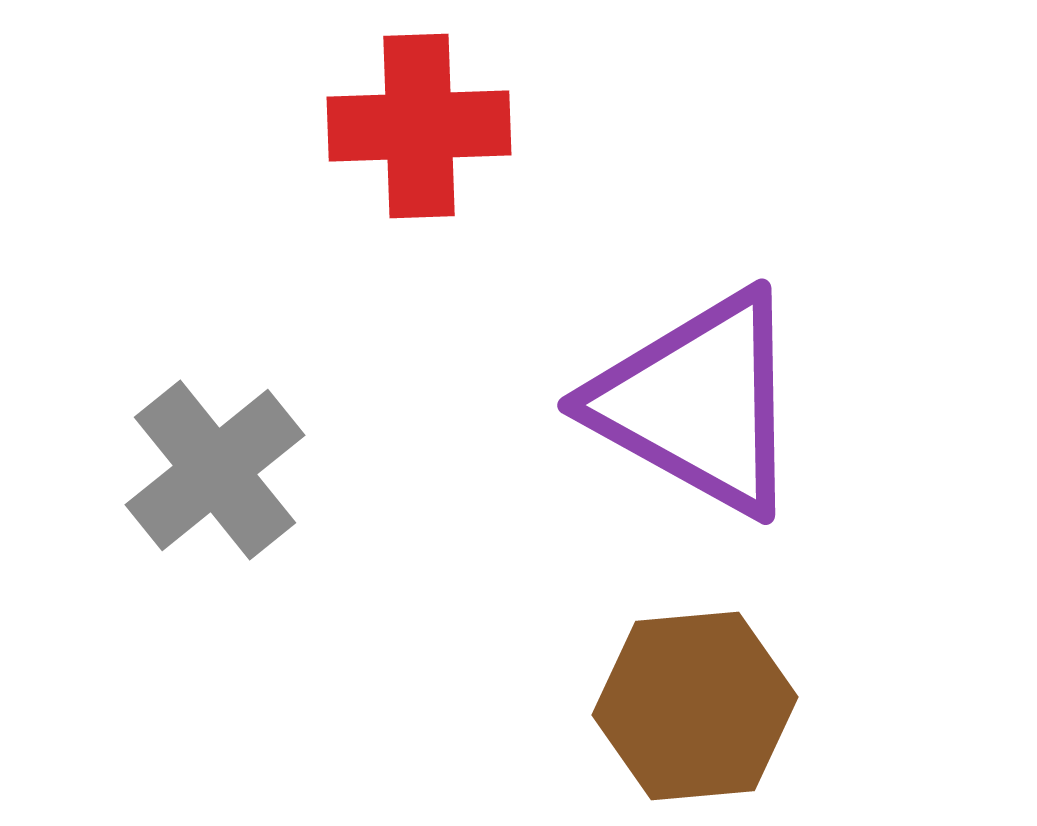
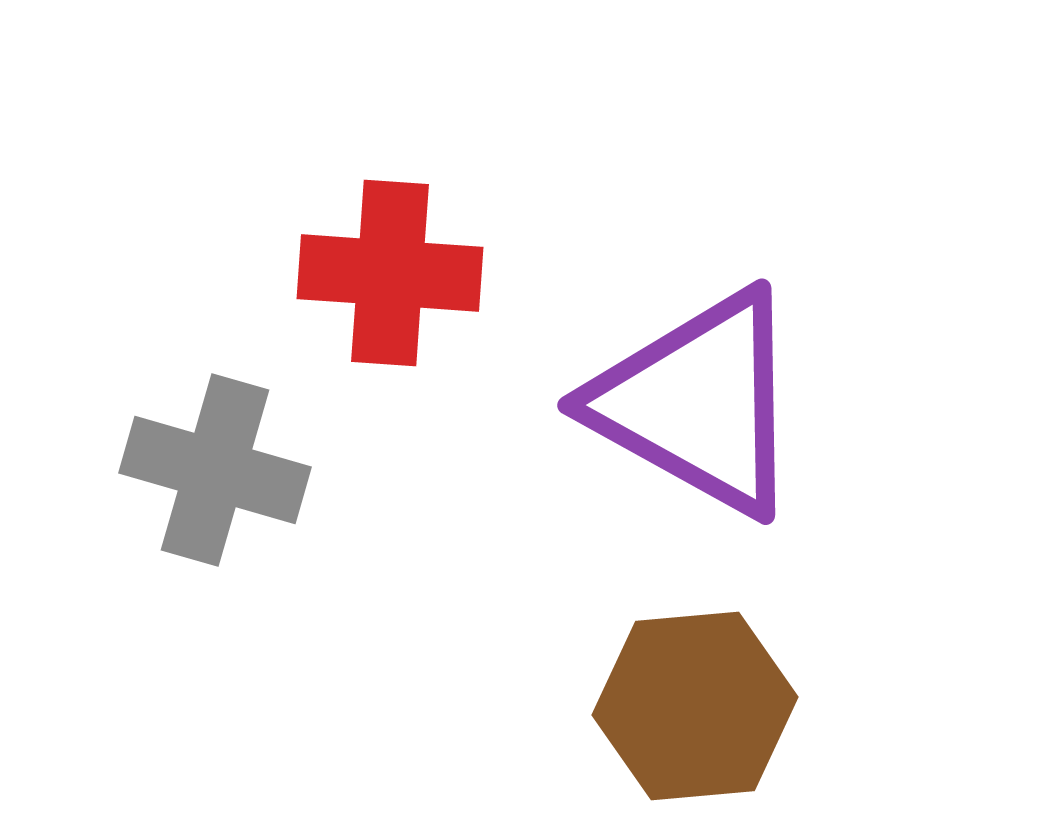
red cross: moved 29 px left, 147 px down; rotated 6 degrees clockwise
gray cross: rotated 35 degrees counterclockwise
